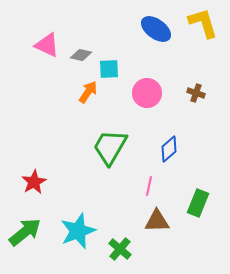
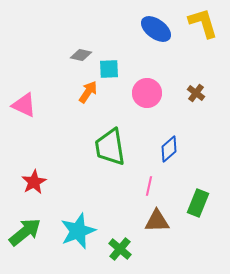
pink triangle: moved 23 px left, 60 px down
brown cross: rotated 18 degrees clockwise
green trapezoid: rotated 39 degrees counterclockwise
